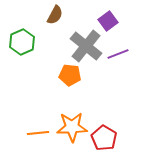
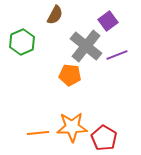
purple line: moved 1 px left, 1 px down
